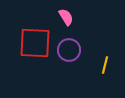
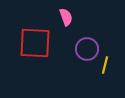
pink semicircle: rotated 12 degrees clockwise
purple circle: moved 18 px right, 1 px up
